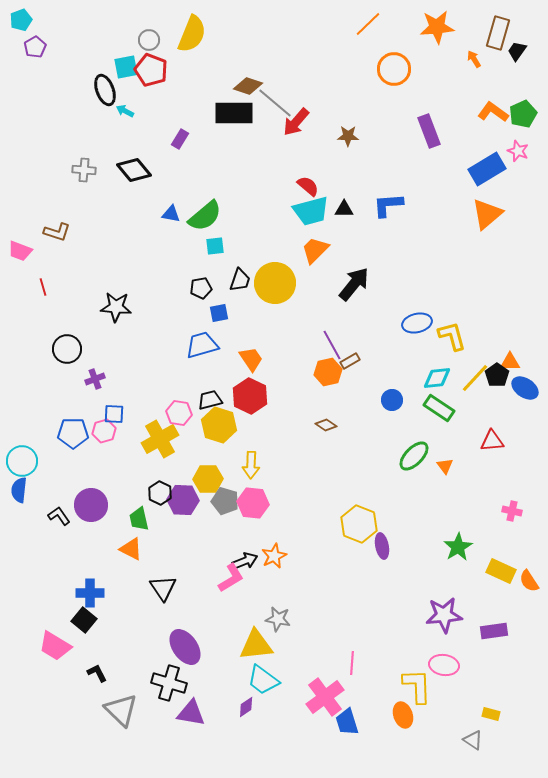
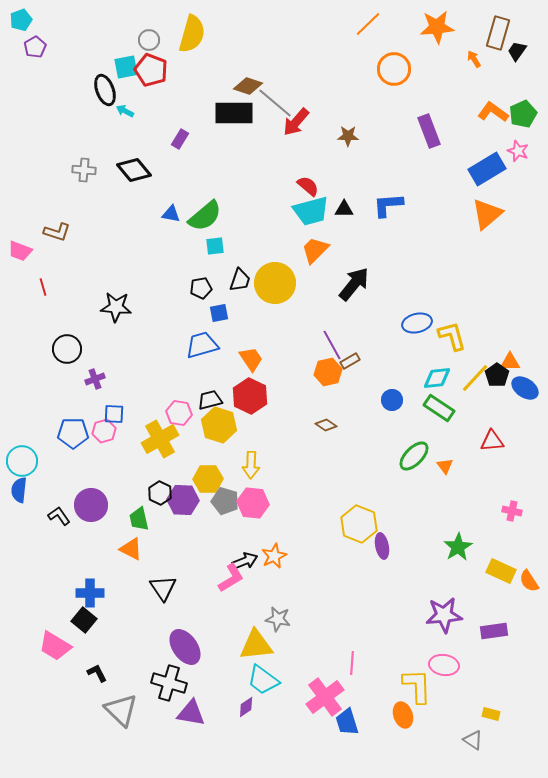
yellow semicircle at (192, 34): rotated 6 degrees counterclockwise
